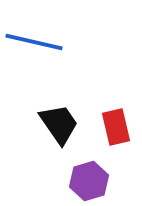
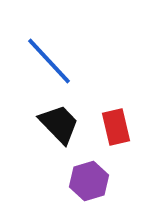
blue line: moved 15 px right, 19 px down; rotated 34 degrees clockwise
black trapezoid: rotated 9 degrees counterclockwise
